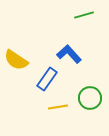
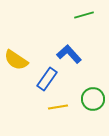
green circle: moved 3 px right, 1 px down
